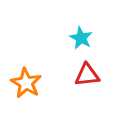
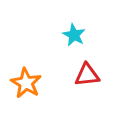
cyan star: moved 7 px left, 3 px up
